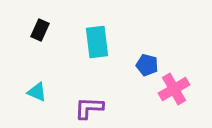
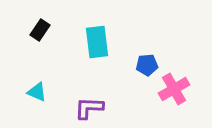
black rectangle: rotated 10 degrees clockwise
blue pentagon: rotated 20 degrees counterclockwise
